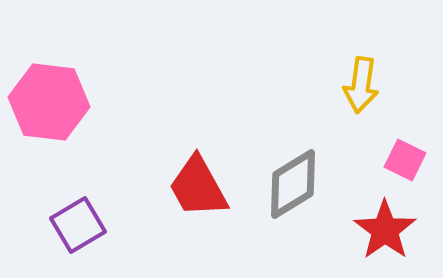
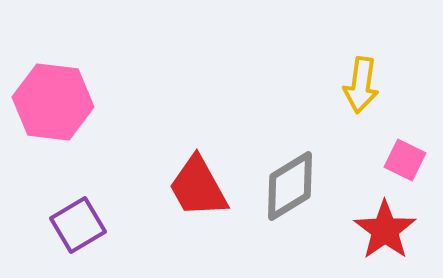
pink hexagon: moved 4 px right
gray diamond: moved 3 px left, 2 px down
